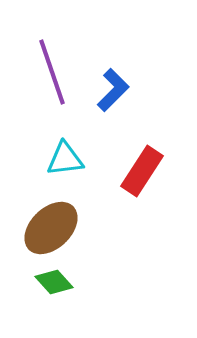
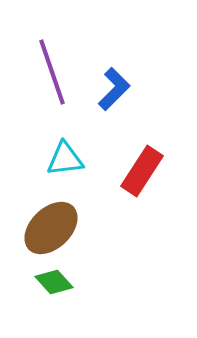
blue L-shape: moved 1 px right, 1 px up
